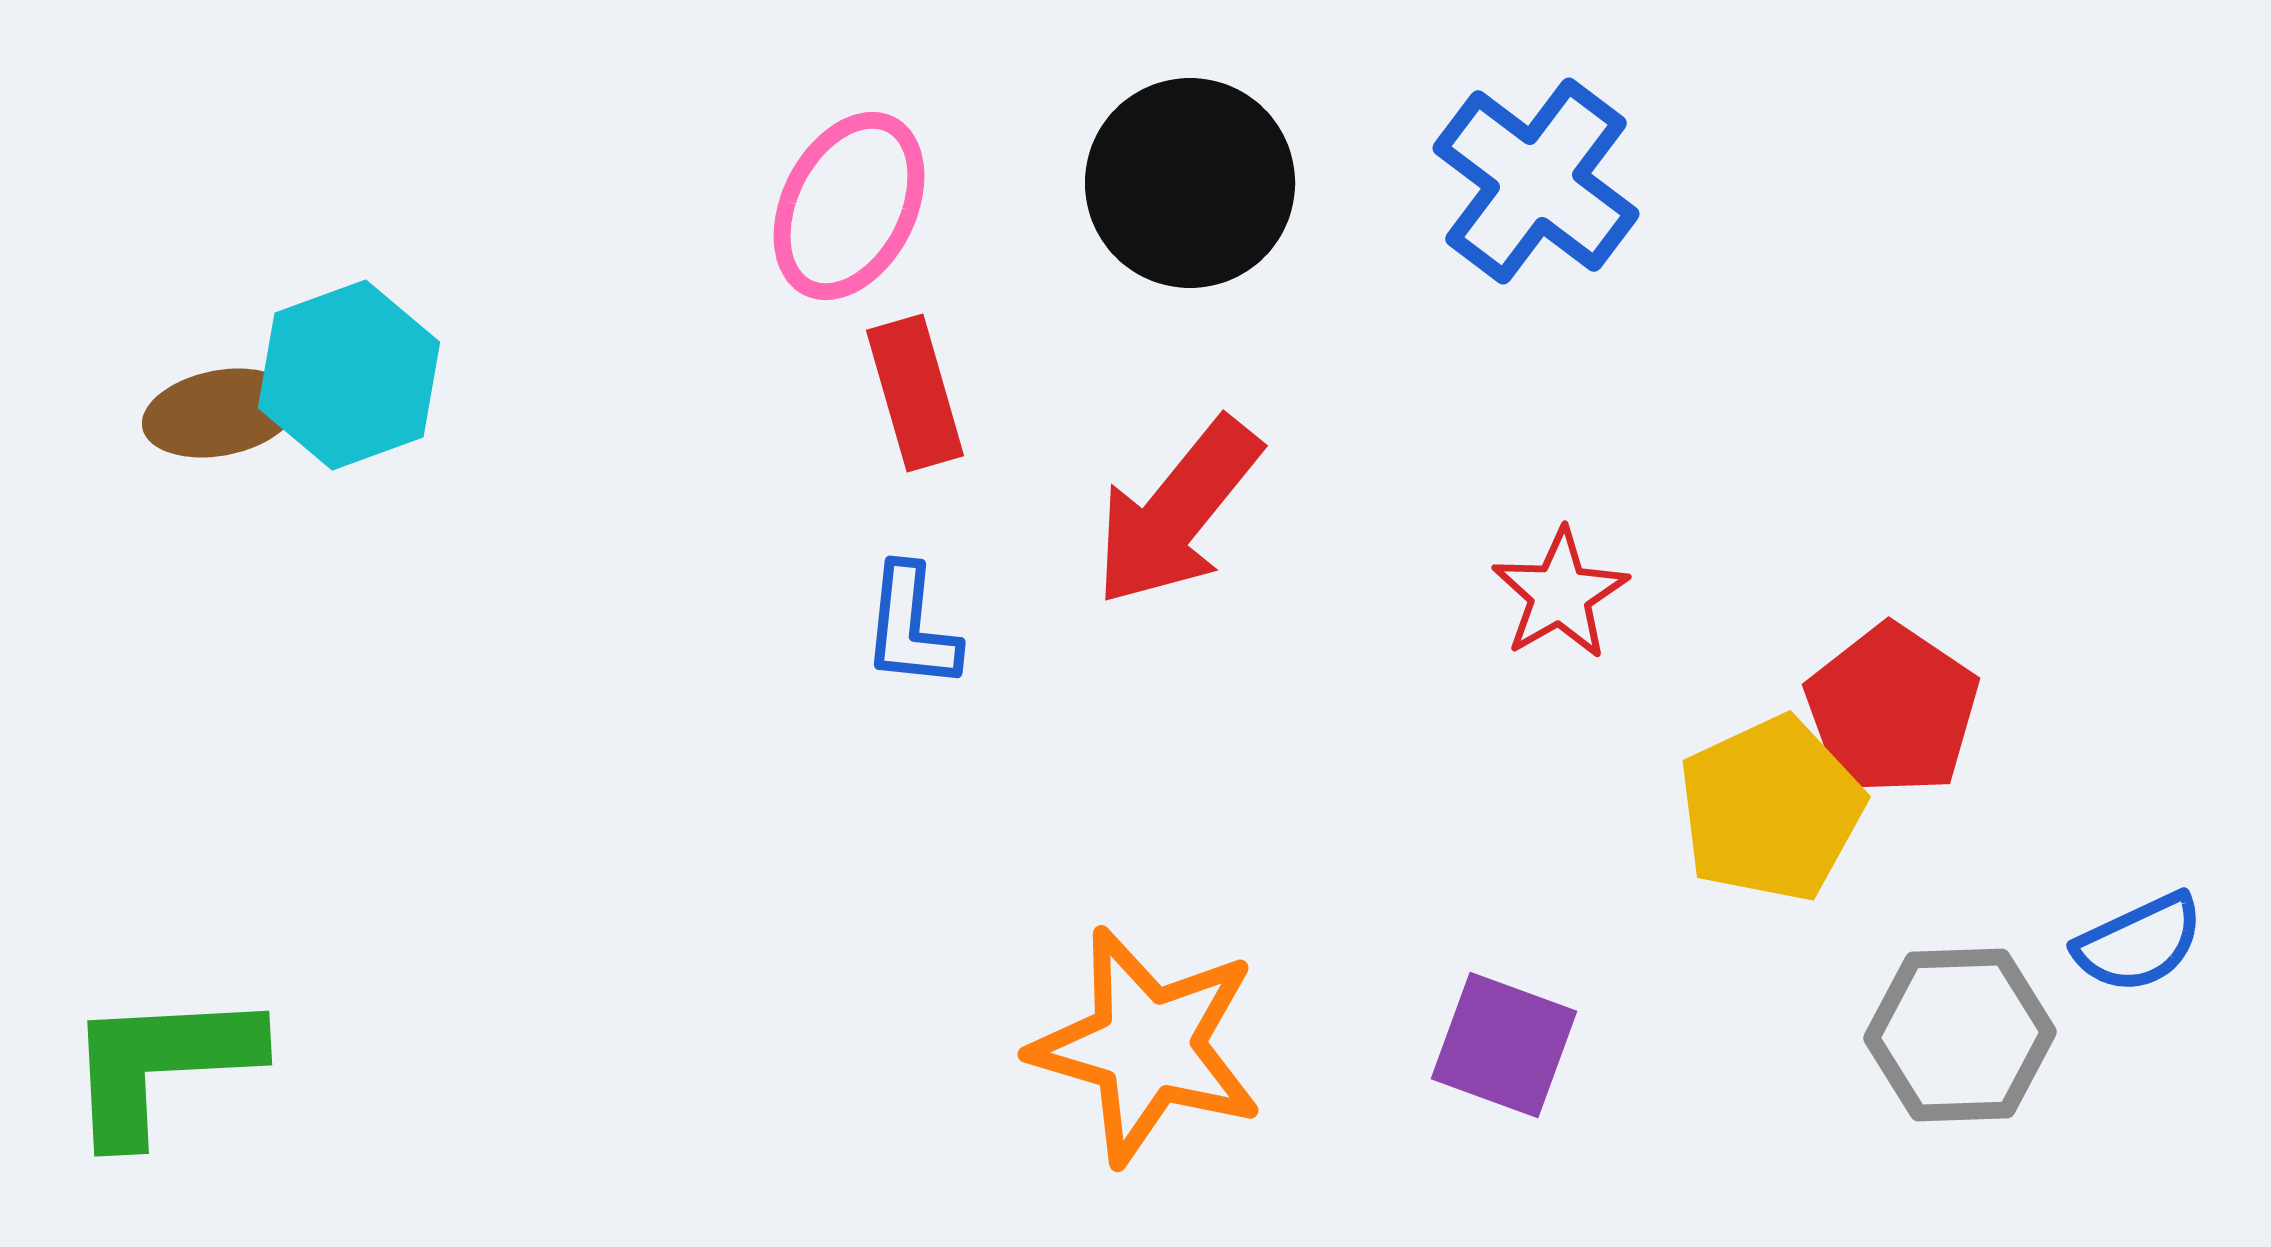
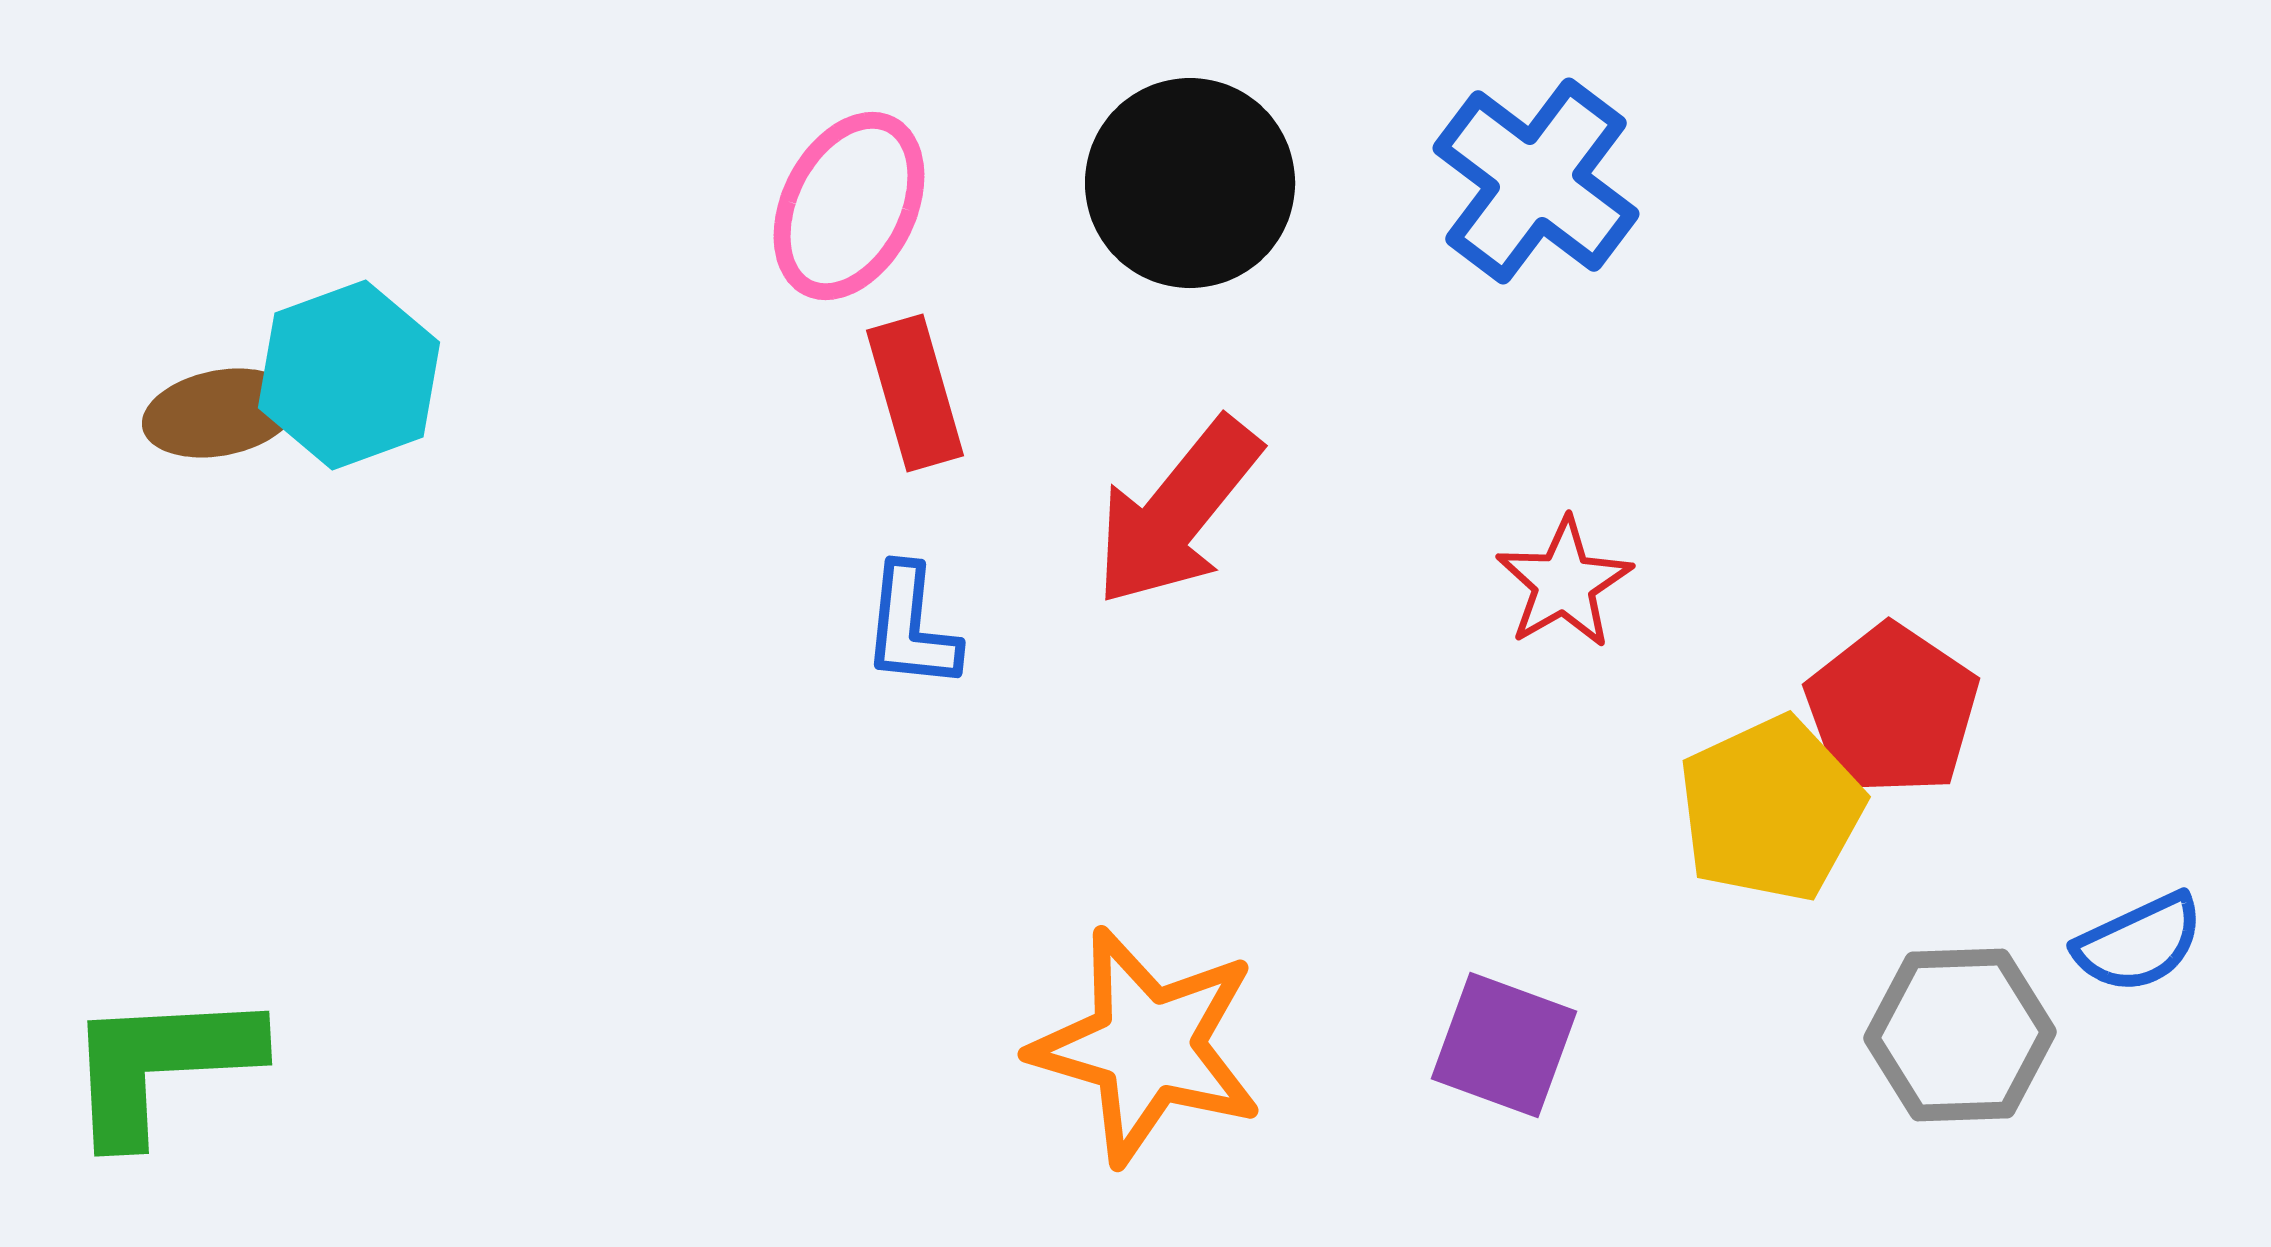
red star: moved 4 px right, 11 px up
